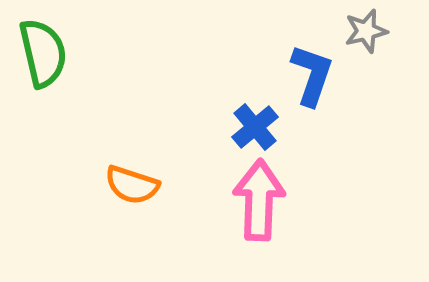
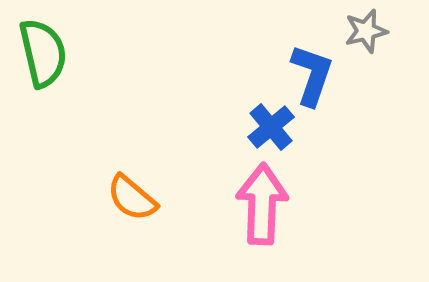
blue cross: moved 16 px right
orange semicircle: moved 13 px down; rotated 22 degrees clockwise
pink arrow: moved 3 px right, 4 px down
